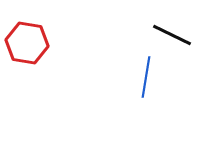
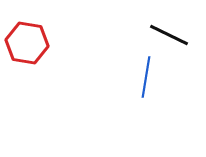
black line: moved 3 px left
